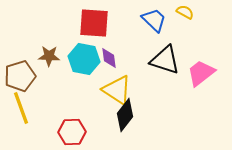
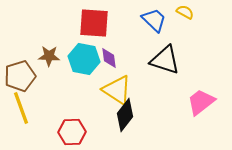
pink trapezoid: moved 29 px down
